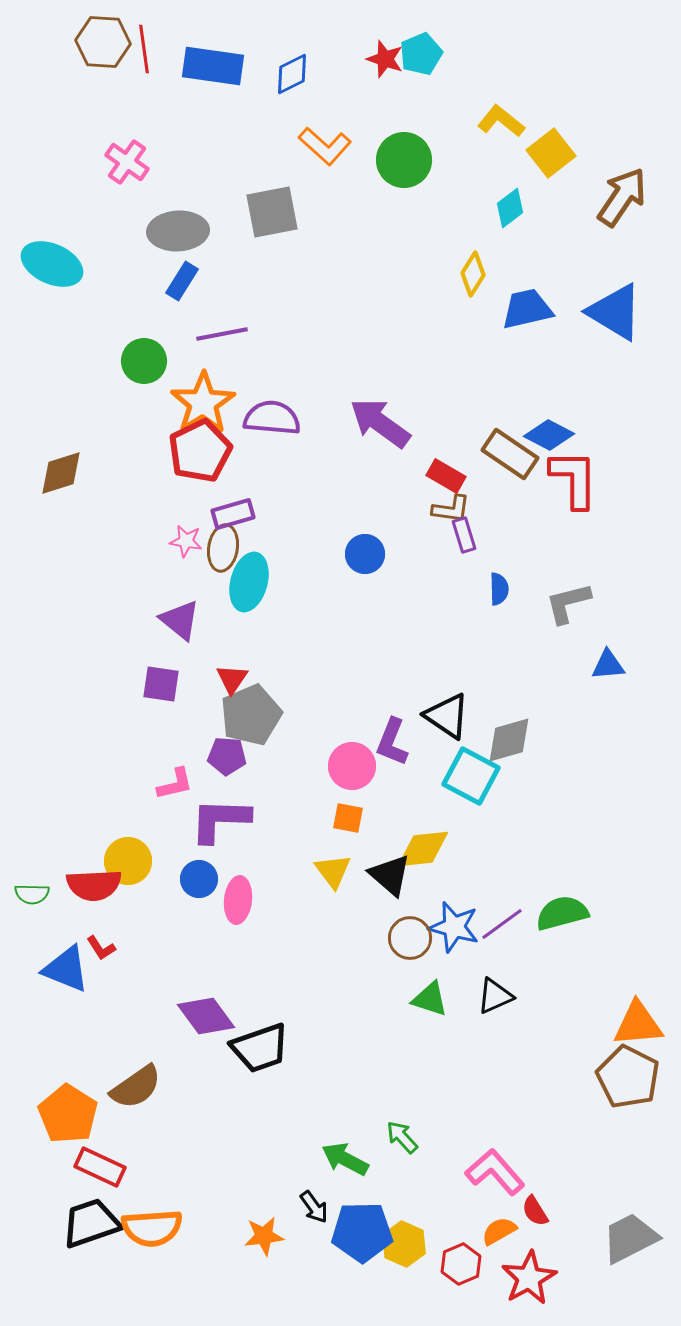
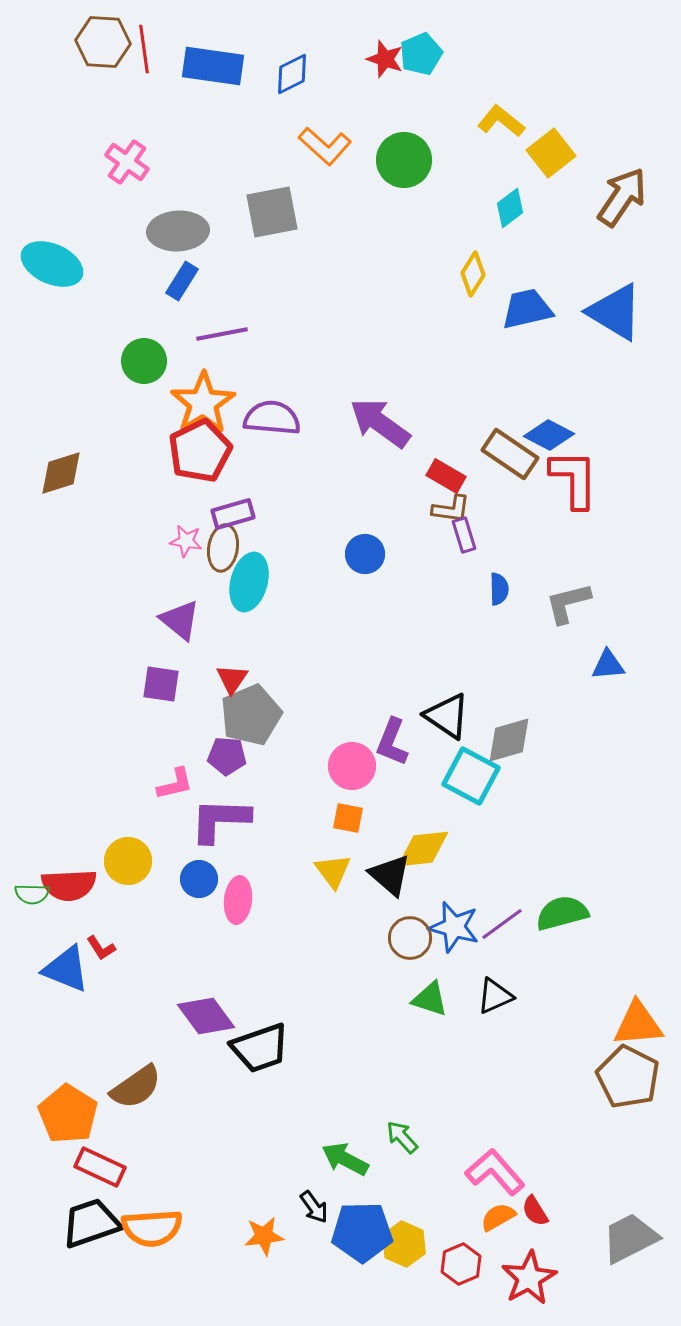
red semicircle at (94, 885): moved 25 px left
orange semicircle at (499, 1231): moved 1 px left, 14 px up
